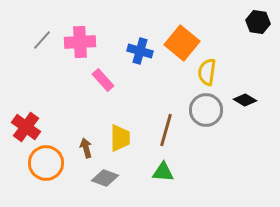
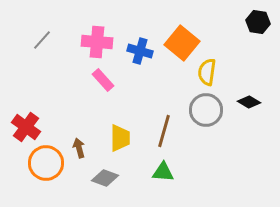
pink cross: moved 17 px right; rotated 8 degrees clockwise
black diamond: moved 4 px right, 2 px down
brown line: moved 2 px left, 1 px down
brown arrow: moved 7 px left
